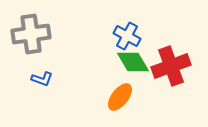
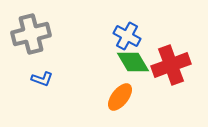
gray cross: rotated 6 degrees counterclockwise
red cross: moved 1 px up
